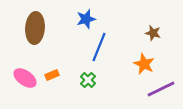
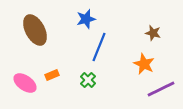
brown ellipse: moved 2 px down; rotated 32 degrees counterclockwise
pink ellipse: moved 5 px down
